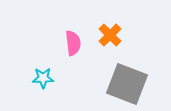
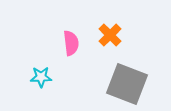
pink semicircle: moved 2 px left
cyan star: moved 2 px left, 1 px up
